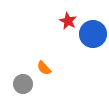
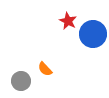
orange semicircle: moved 1 px right, 1 px down
gray circle: moved 2 px left, 3 px up
